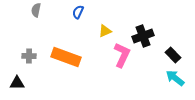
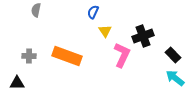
blue semicircle: moved 15 px right
yellow triangle: rotated 40 degrees counterclockwise
orange rectangle: moved 1 px right, 1 px up
